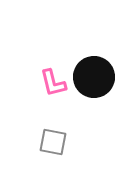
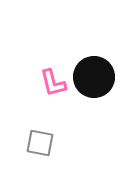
gray square: moved 13 px left, 1 px down
